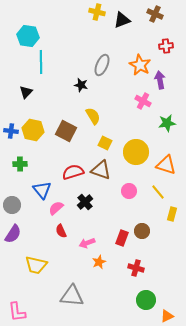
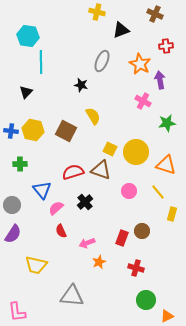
black triangle at (122, 20): moved 1 px left, 10 px down
gray ellipse at (102, 65): moved 4 px up
orange star at (140, 65): moved 1 px up
yellow square at (105, 143): moved 5 px right, 6 px down
